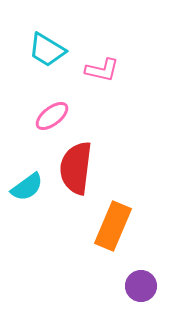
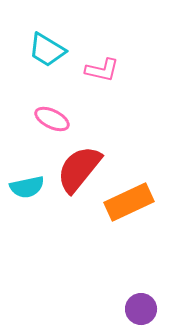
pink ellipse: moved 3 px down; rotated 64 degrees clockwise
red semicircle: moved 3 px right, 1 px down; rotated 32 degrees clockwise
cyan semicircle: rotated 24 degrees clockwise
orange rectangle: moved 16 px right, 24 px up; rotated 42 degrees clockwise
purple circle: moved 23 px down
